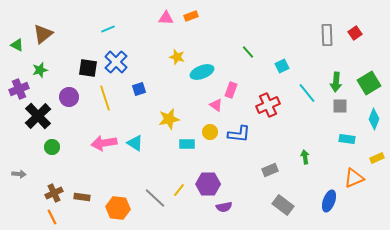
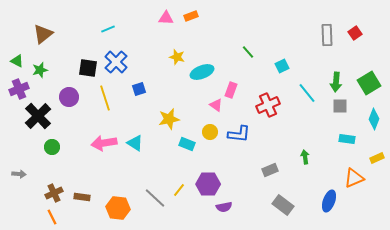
green triangle at (17, 45): moved 16 px down
cyan rectangle at (187, 144): rotated 21 degrees clockwise
